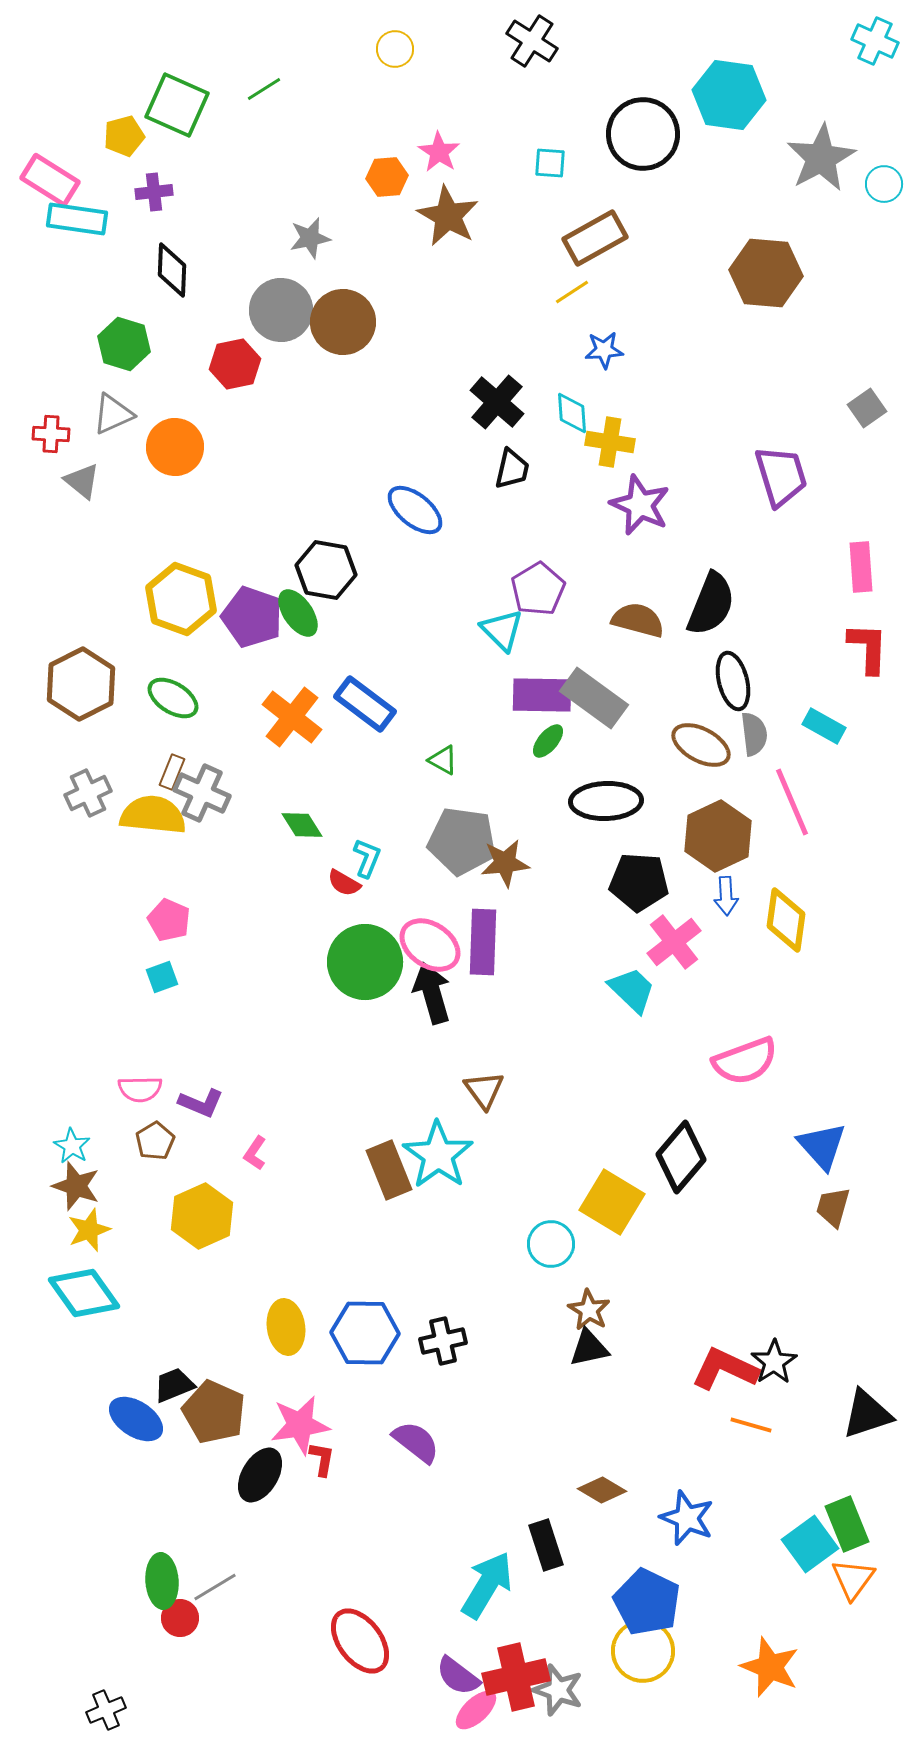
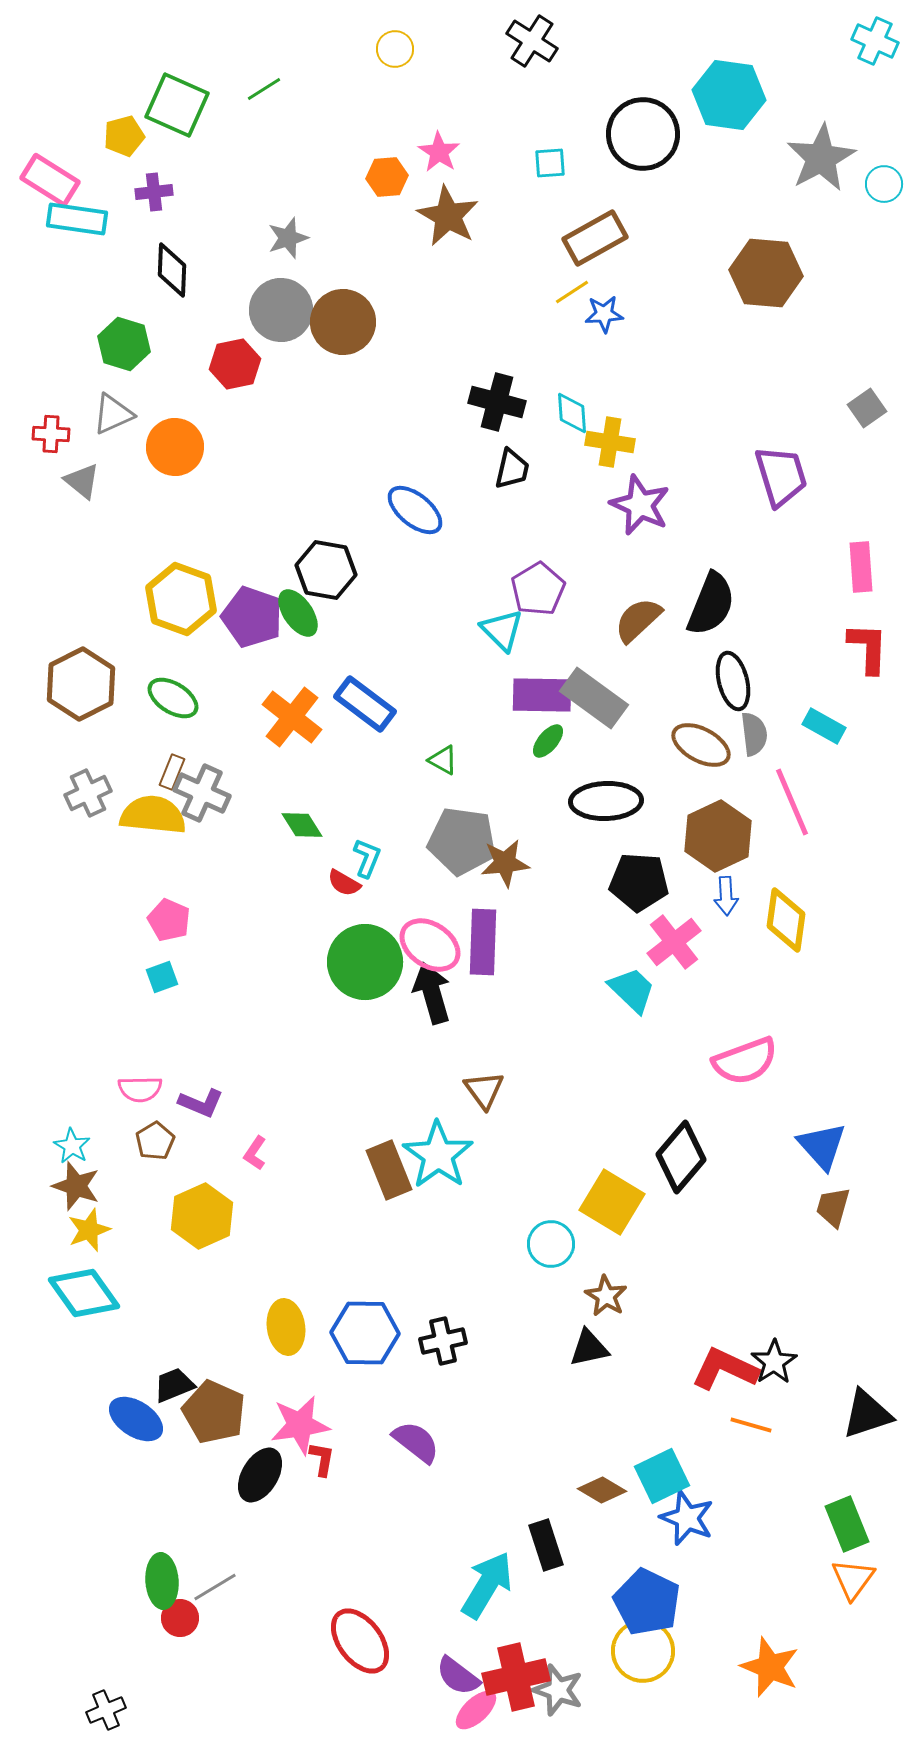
cyan square at (550, 163): rotated 8 degrees counterclockwise
gray star at (310, 238): moved 22 px left; rotated 6 degrees counterclockwise
blue star at (604, 350): moved 36 px up
black cross at (497, 402): rotated 26 degrees counterclockwise
brown semicircle at (638, 620): rotated 58 degrees counterclockwise
brown star at (589, 1310): moved 17 px right, 14 px up
cyan square at (810, 1544): moved 148 px left, 68 px up; rotated 10 degrees clockwise
